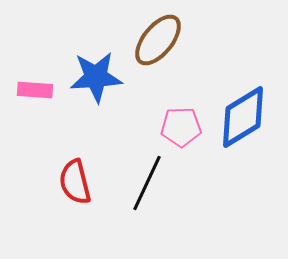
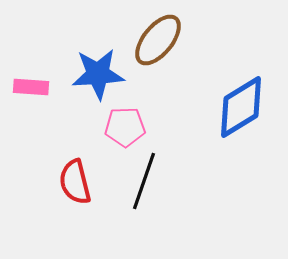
blue star: moved 2 px right, 3 px up
pink rectangle: moved 4 px left, 3 px up
blue diamond: moved 2 px left, 10 px up
pink pentagon: moved 56 px left
black line: moved 3 px left, 2 px up; rotated 6 degrees counterclockwise
